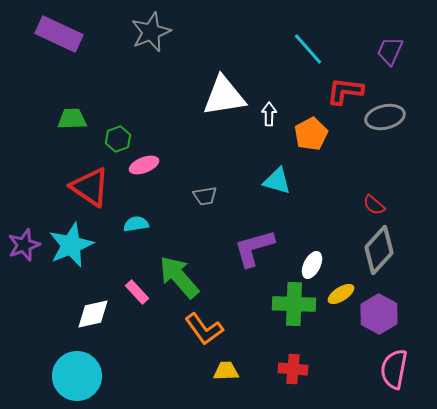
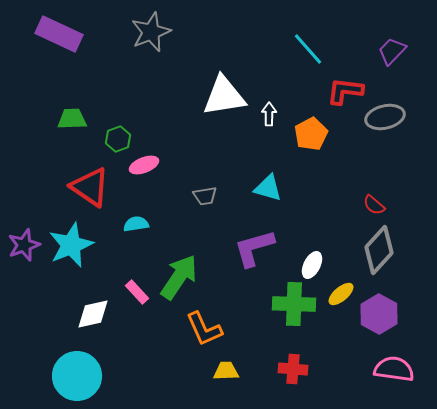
purple trapezoid: moved 2 px right; rotated 20 degrees clockwise
cyan triangle: moved 9 px left, 7 px down
green arrow: rotated 75 degrees clockwise
yellow ellipse: rotated 8 degrees counterclockwise
orange L-shape: rotated 12 degrees clockwise
pink semicircle: rotated 87 degrees clockwise
